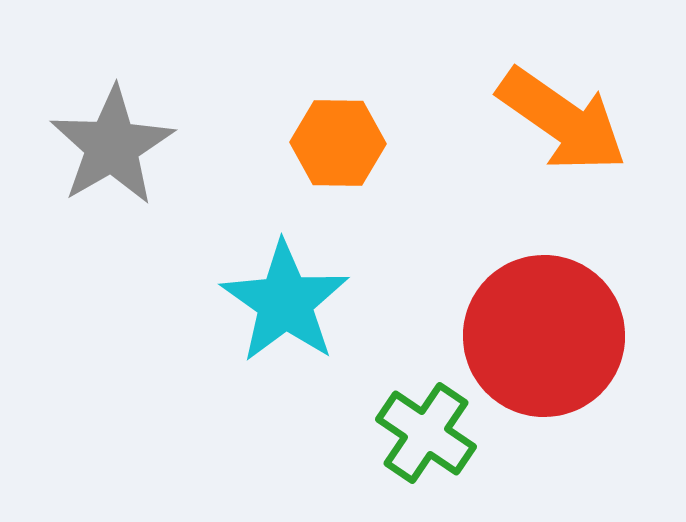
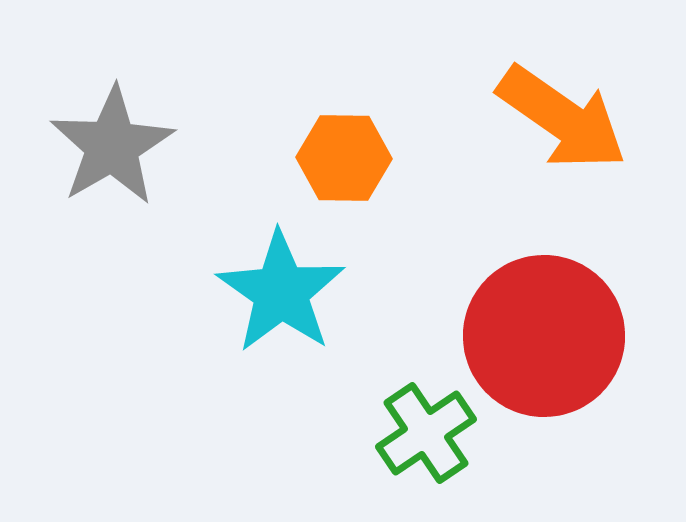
orange arrow: moved 2 px up
orange hexagon: moved 6 px right, 15 px down
cyan star: moved 4 px left, 10 px up
green cross: rotated 22 degrees clockwise
